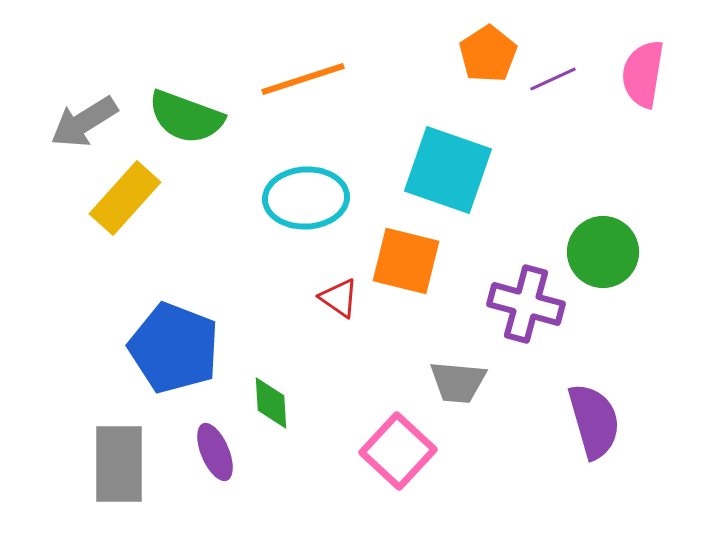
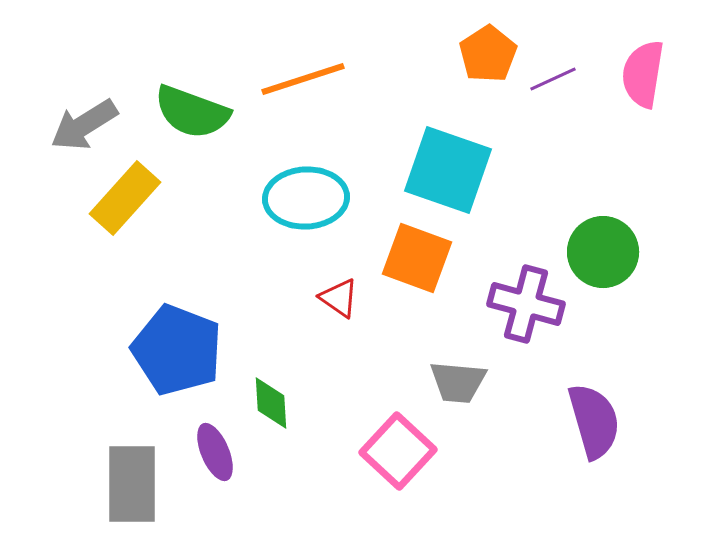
green semicircle: moved 6 px right, 5 px up
gray arrow: moved 3 px down
orange square: moved 11 px right, 3 px up; rotated 6 degrees clockwise
blue pentagon: moved 3 px right, 2 px down
gray rectangle: moved 13 px right, 20 px down
